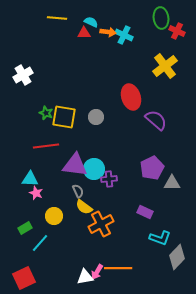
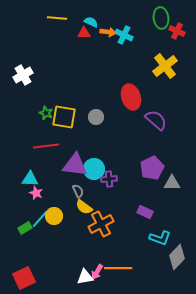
cyan line: moved 24 px up
